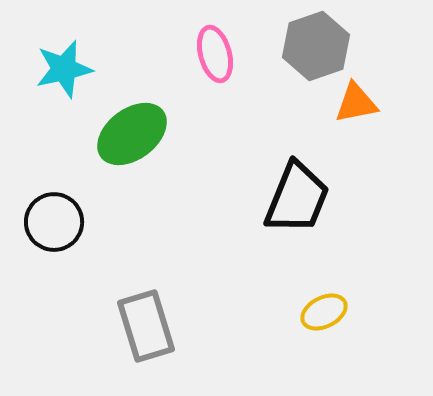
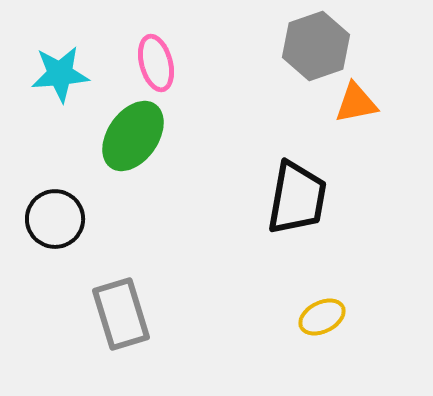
pink ellipse: moved 59 px left, 9 px down
cyan star: moved 4 px left, 5 px down; rotated 8 degrees clockwise
green ellipse: moved 1 px right, 2 px down; rotated 18 degrees counterclockwise
black trapezoid: rotated 12 degrees counterclockwise
black circle: moved 1 px right, 3 px up
yellow ellipse: moved 2 px left, 5 px down
gray rectangle: moved 25 px left, 12 px up
